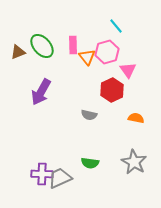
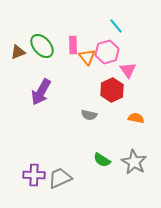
green semicircle: moved 12 px right, 3 px up; rotated 24 degrees clockwise
purple cross: moved 8 px left, 1 px down
